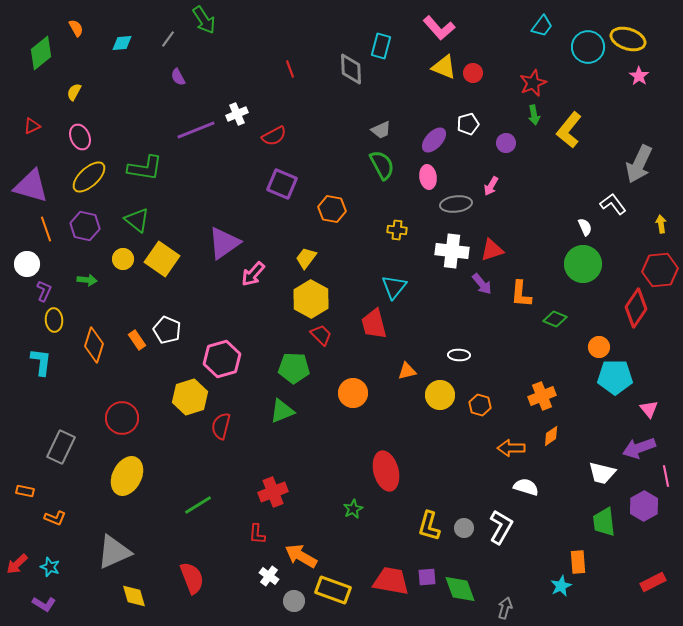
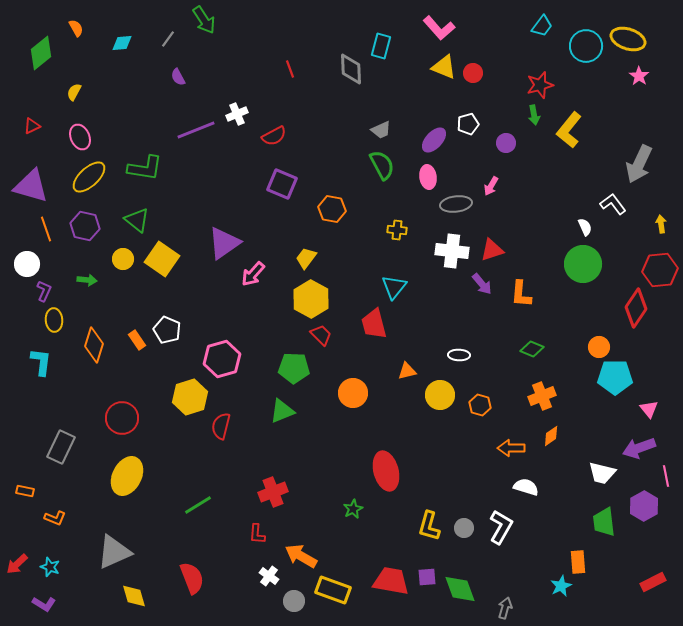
cyan circle at (588, 47): moved 2 px left, 1 px up
red star at (533, 83): moved 7 px right, 2 px down; rotated 8 degrees clockwise
green diamond at (555, 319): moved 23 px left, 30 px down
